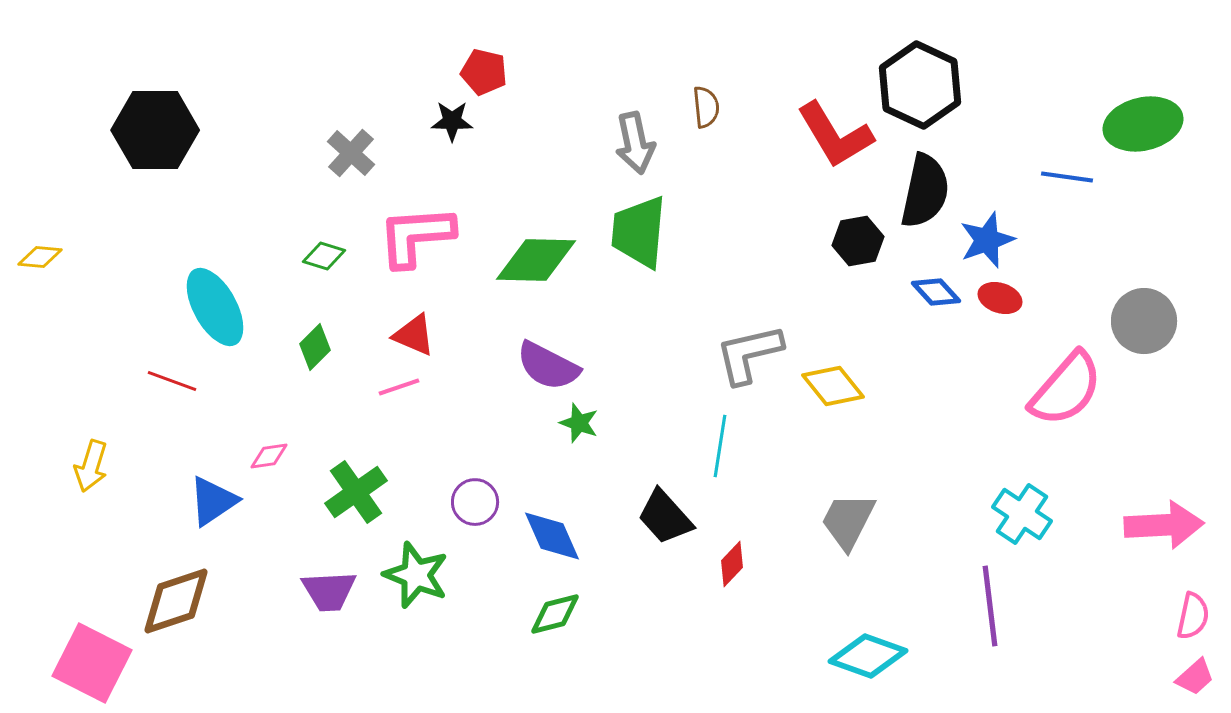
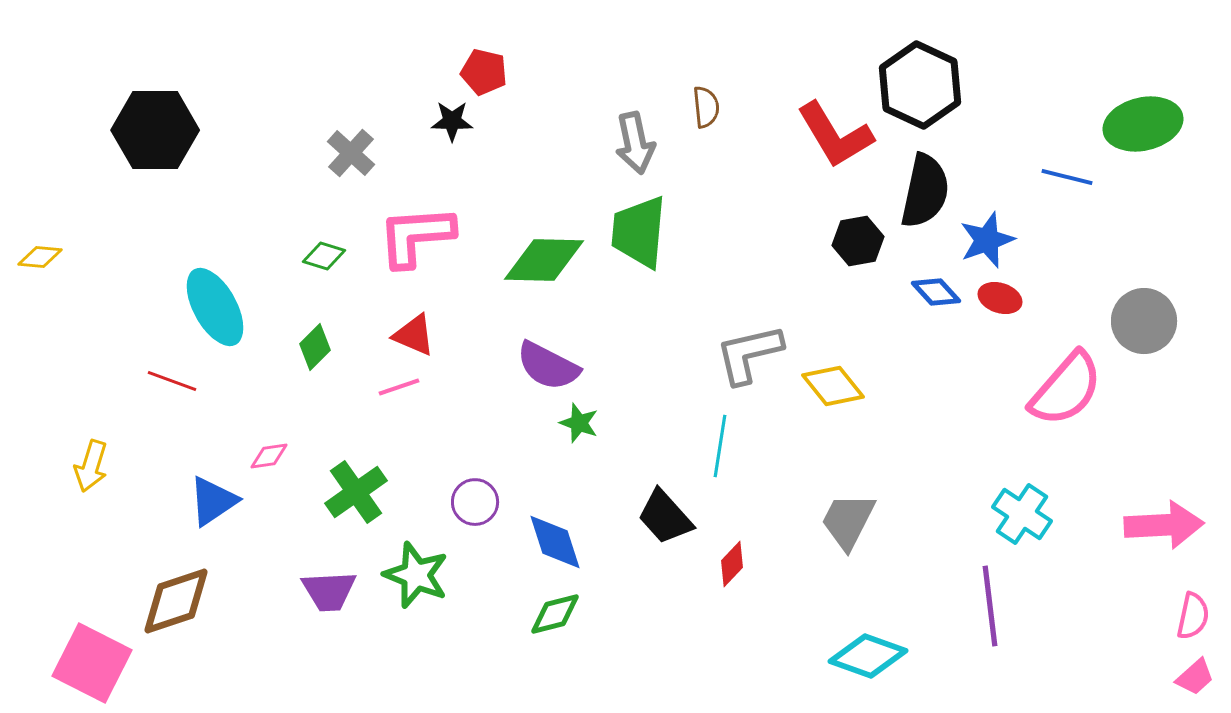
blue line at (1067, 177): rotated 6 degrees clockwise
green diamond at (536, 260): moved 8 px right
blue diamond at (552, 536): moved 3 px right, 6 px down; rotated 6 degrees clockwise
